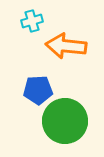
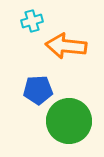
green circle: moved 4 px right
